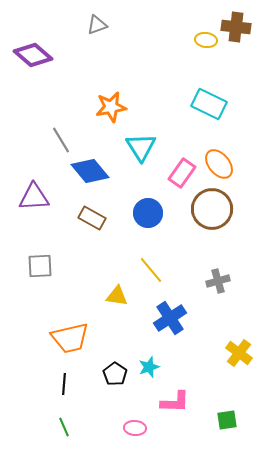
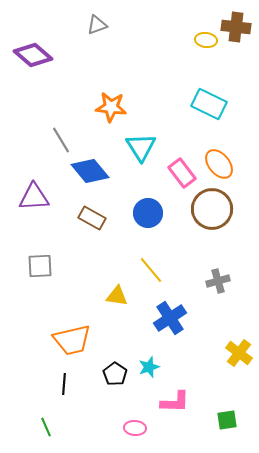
orange star: rotated 16 degrees clockwise
pink rectangle: rotated 72 degrees counterclockwise
orange trapezoid: moved 2 px right, 2 px down
green line: moved 18 px left
